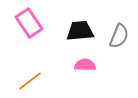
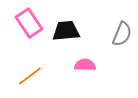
black trapezoid: moved 14 px left
gray semicircle: moved 3 px right, 2 px up
orange line: moved 5 px up
